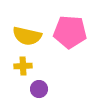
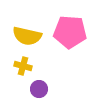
yellow cross: rotated 18 degrees clockwise
